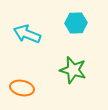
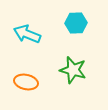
orange ellipse: moved 4 px right, 6 px up
